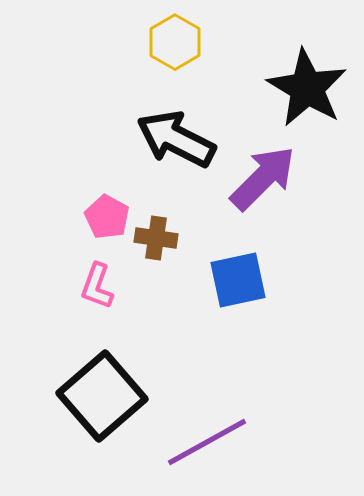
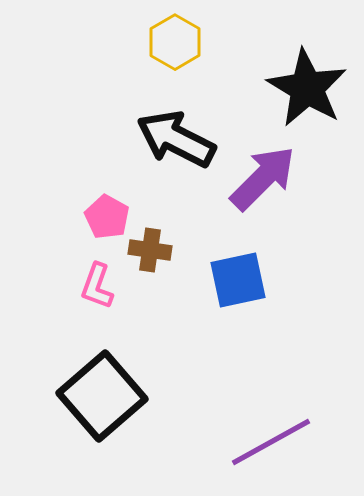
brown cross: moved 6 px left, 12 px down
purple line: moved 64 px right
